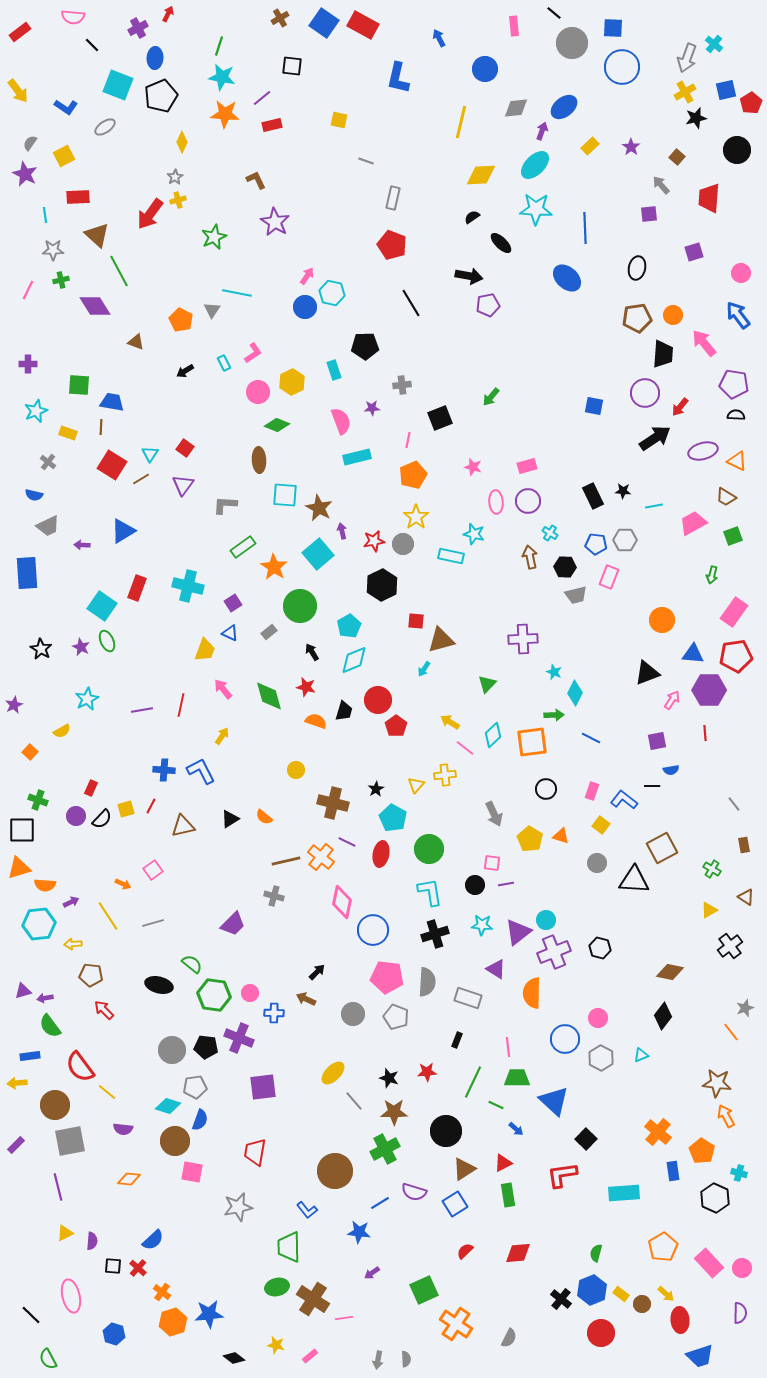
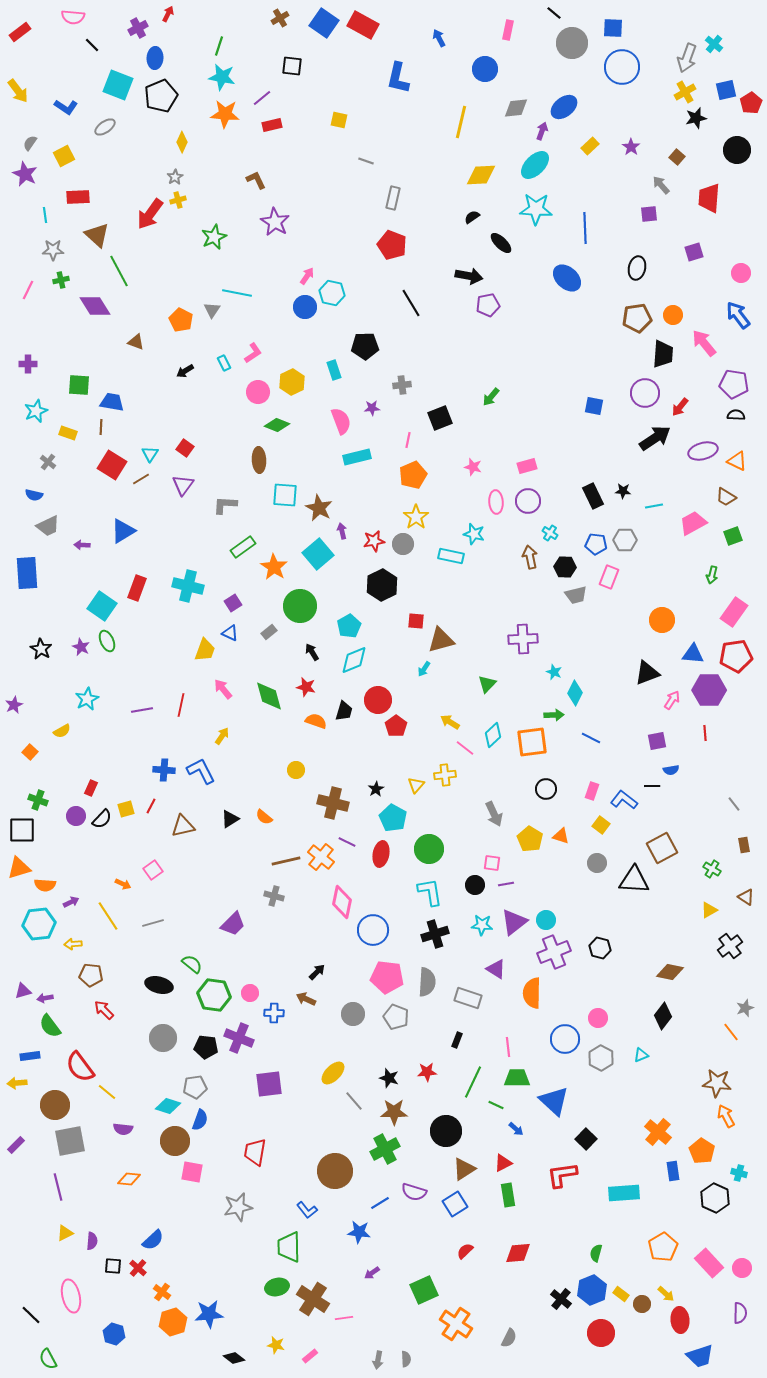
pink rectangle at (514, 26): moved 6 px left, 4 px down; rotated 18 degrees clockwise
purple triangle at (518, 932): moved 4 px left, 10 px up
gray circle at (172, 1050): moved 9 px left, 12 px up
purple square at (263, 1087): moved 6 px right, 3 px up
